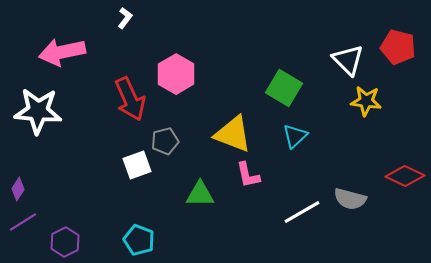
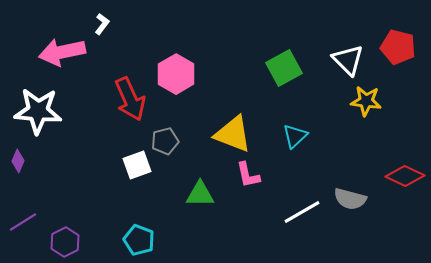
white L-shape: moved 23 px left, 6 px down
green square: moved 20 px up; rotated 30 degrees clockwise
purple diamond: moved 28 px up; rotated 10 degrees counterclockwise
